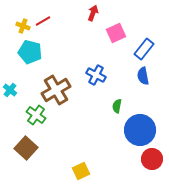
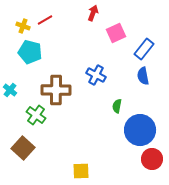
red line: moved 2 px right, 1 px up
brown cross: rotated 32 degrees clockwise
brown square: moved 3 px left
yellow square: rotated 24 degrees clockwise
